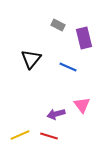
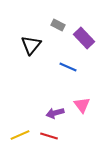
purple rectangle: rotated 30 degrees counterclockwise
black triangle: moved 14 px up
purple arrow: moved 1 px left, 1 px up
